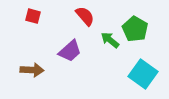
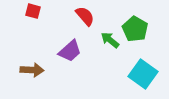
red square: moved 5 px up
